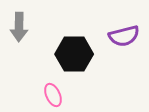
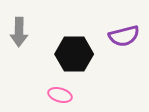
gray arrow: moved 5 px down
pink ellipse: moved 7 px right; rotated 50 degrees counterclockwise
